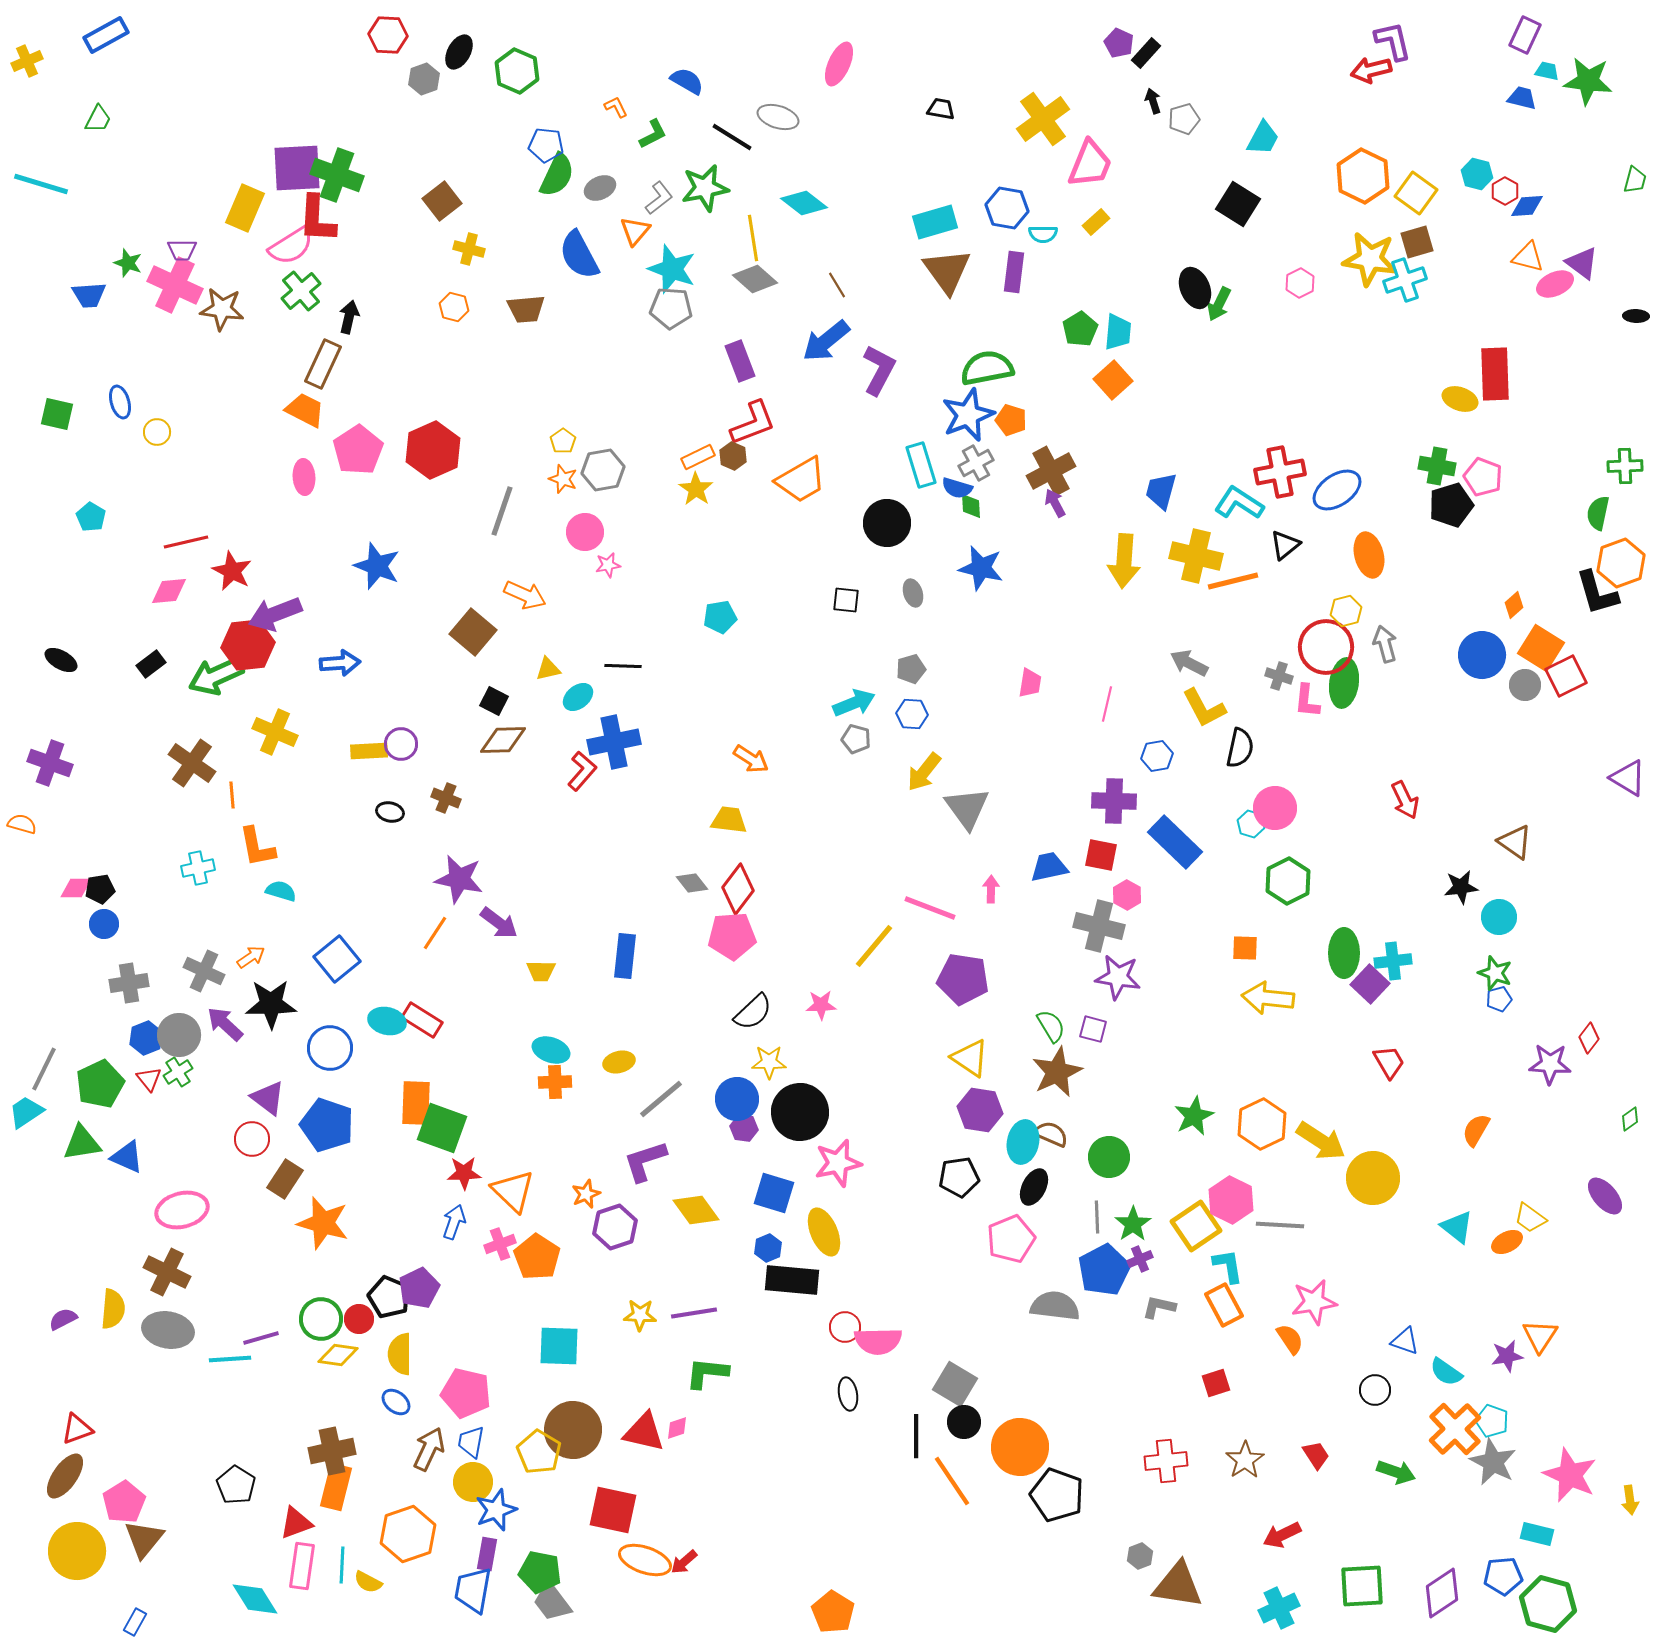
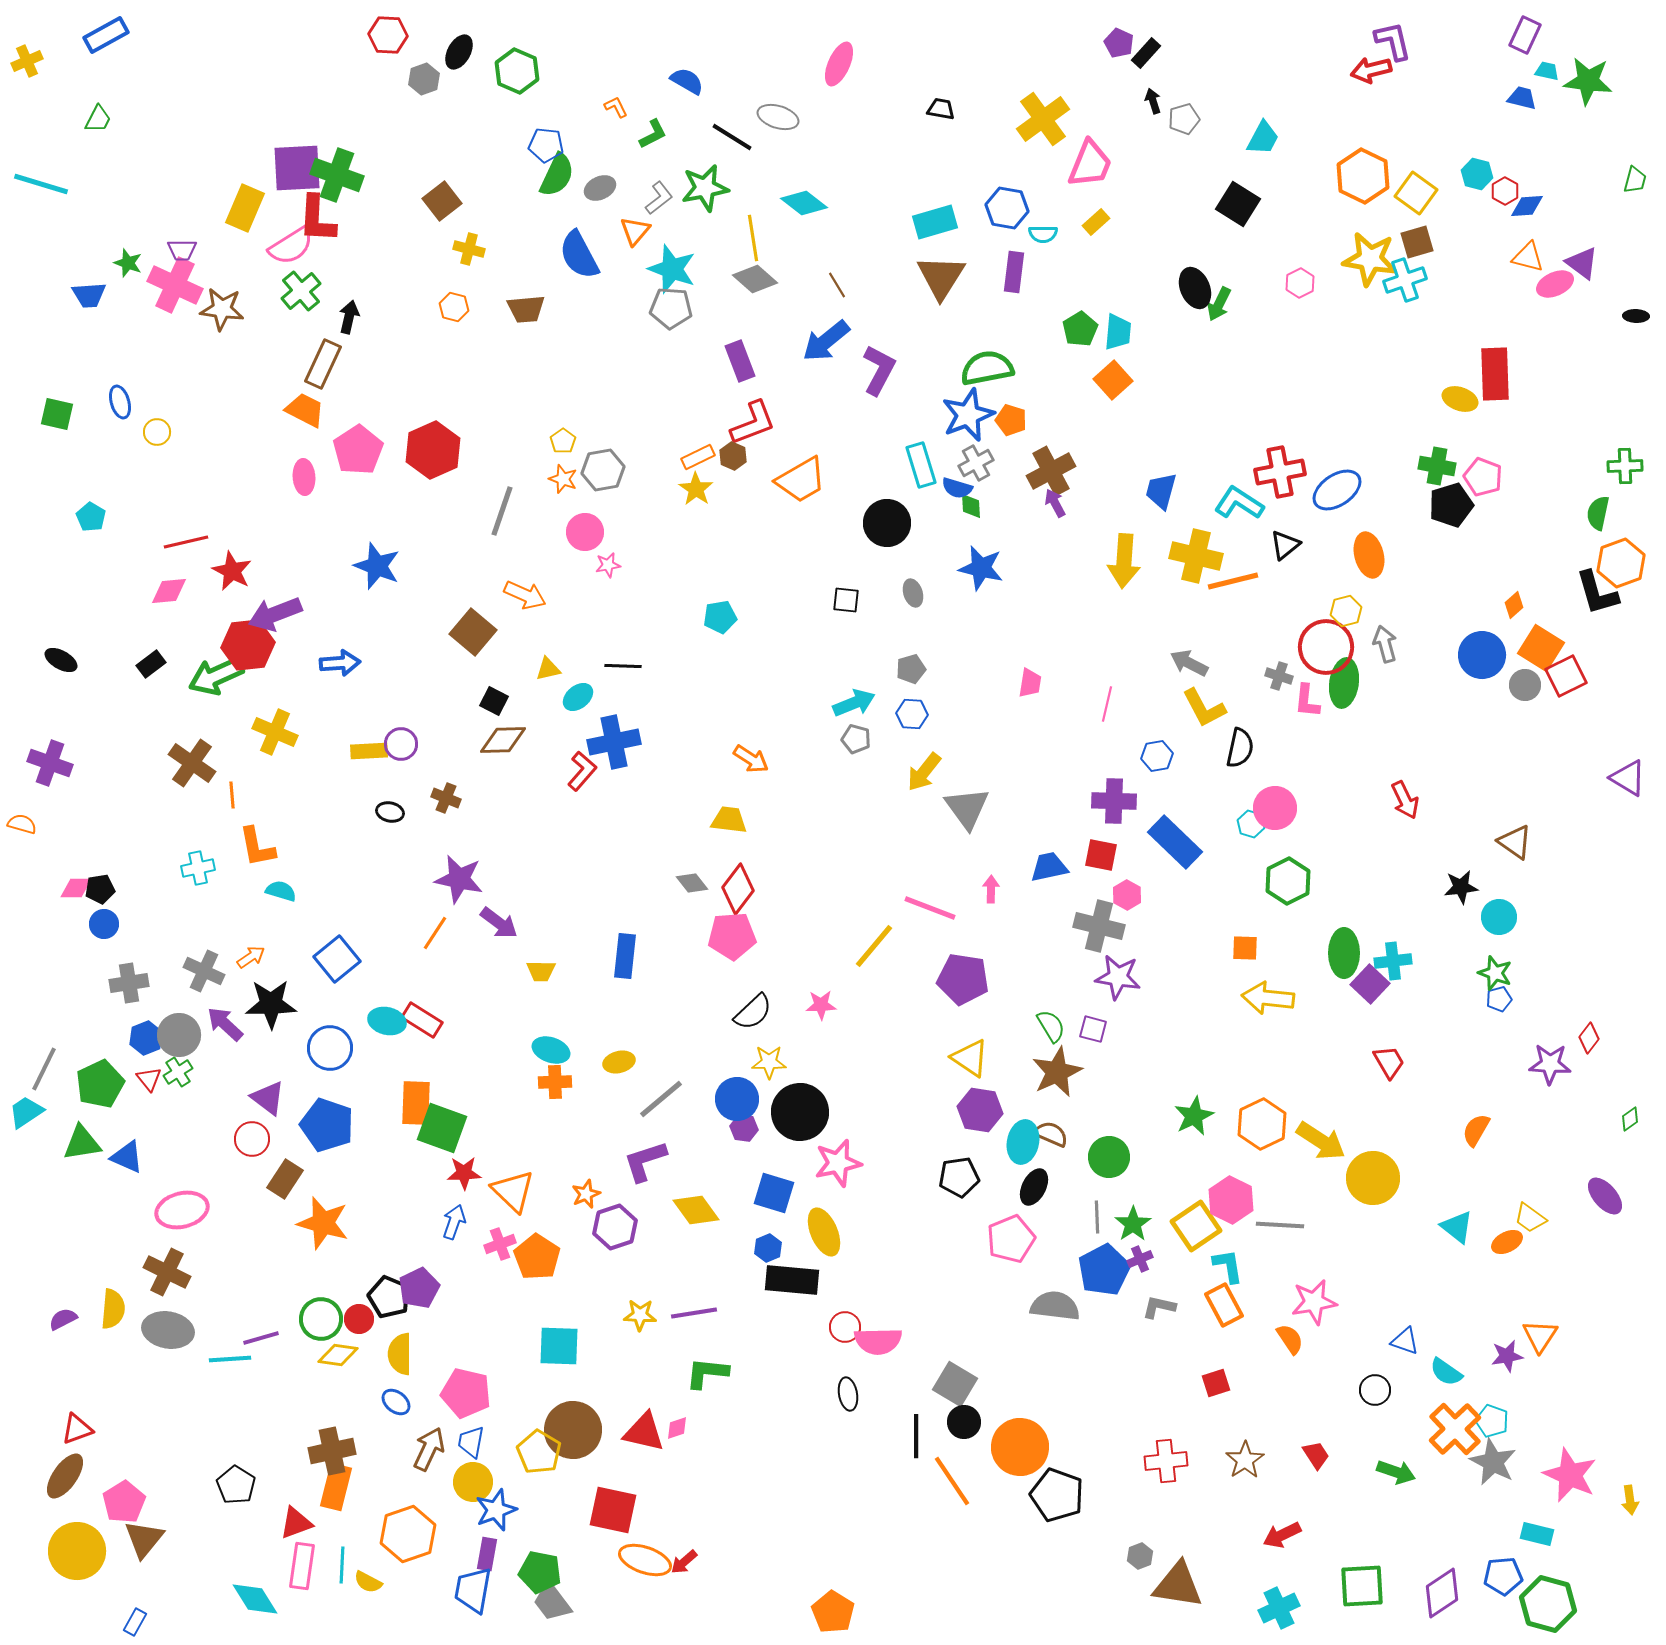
brown triangle at (947, 271): moved 6 px left, 6 px down; rotated 8 degrees clockwise
